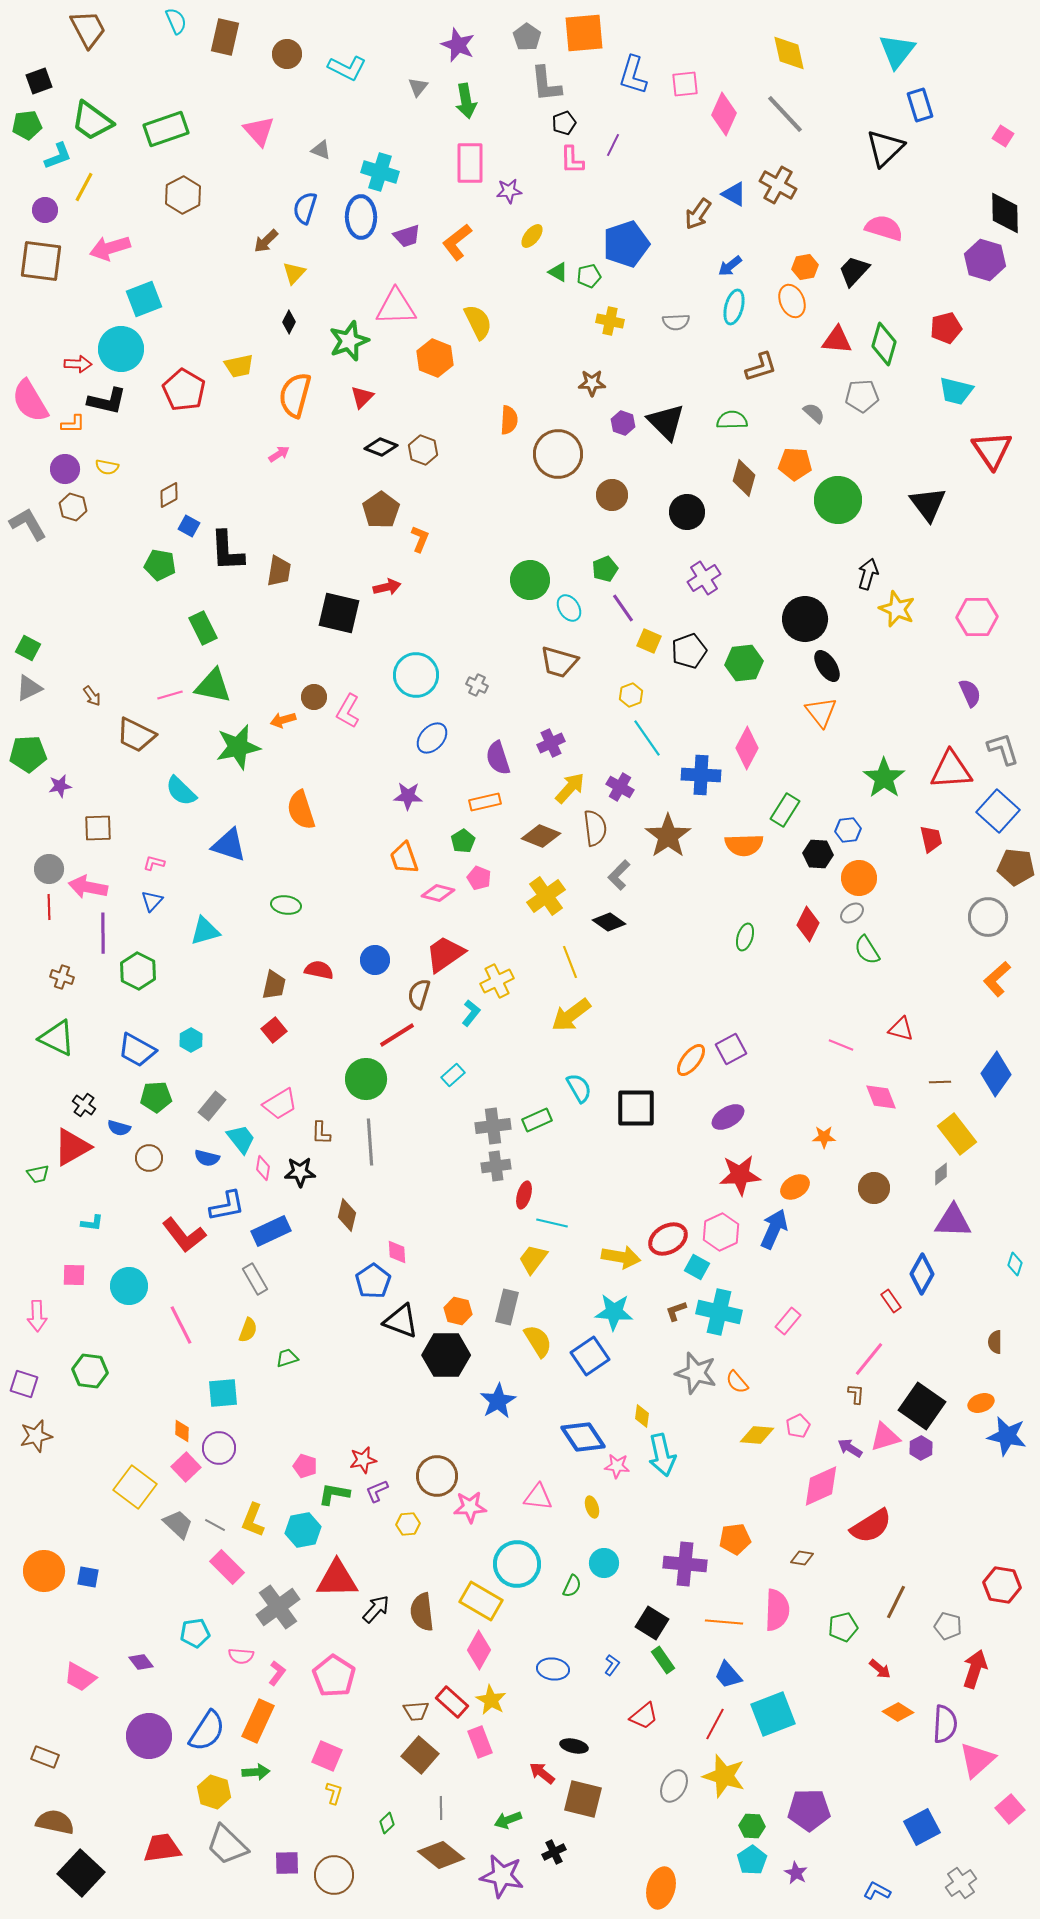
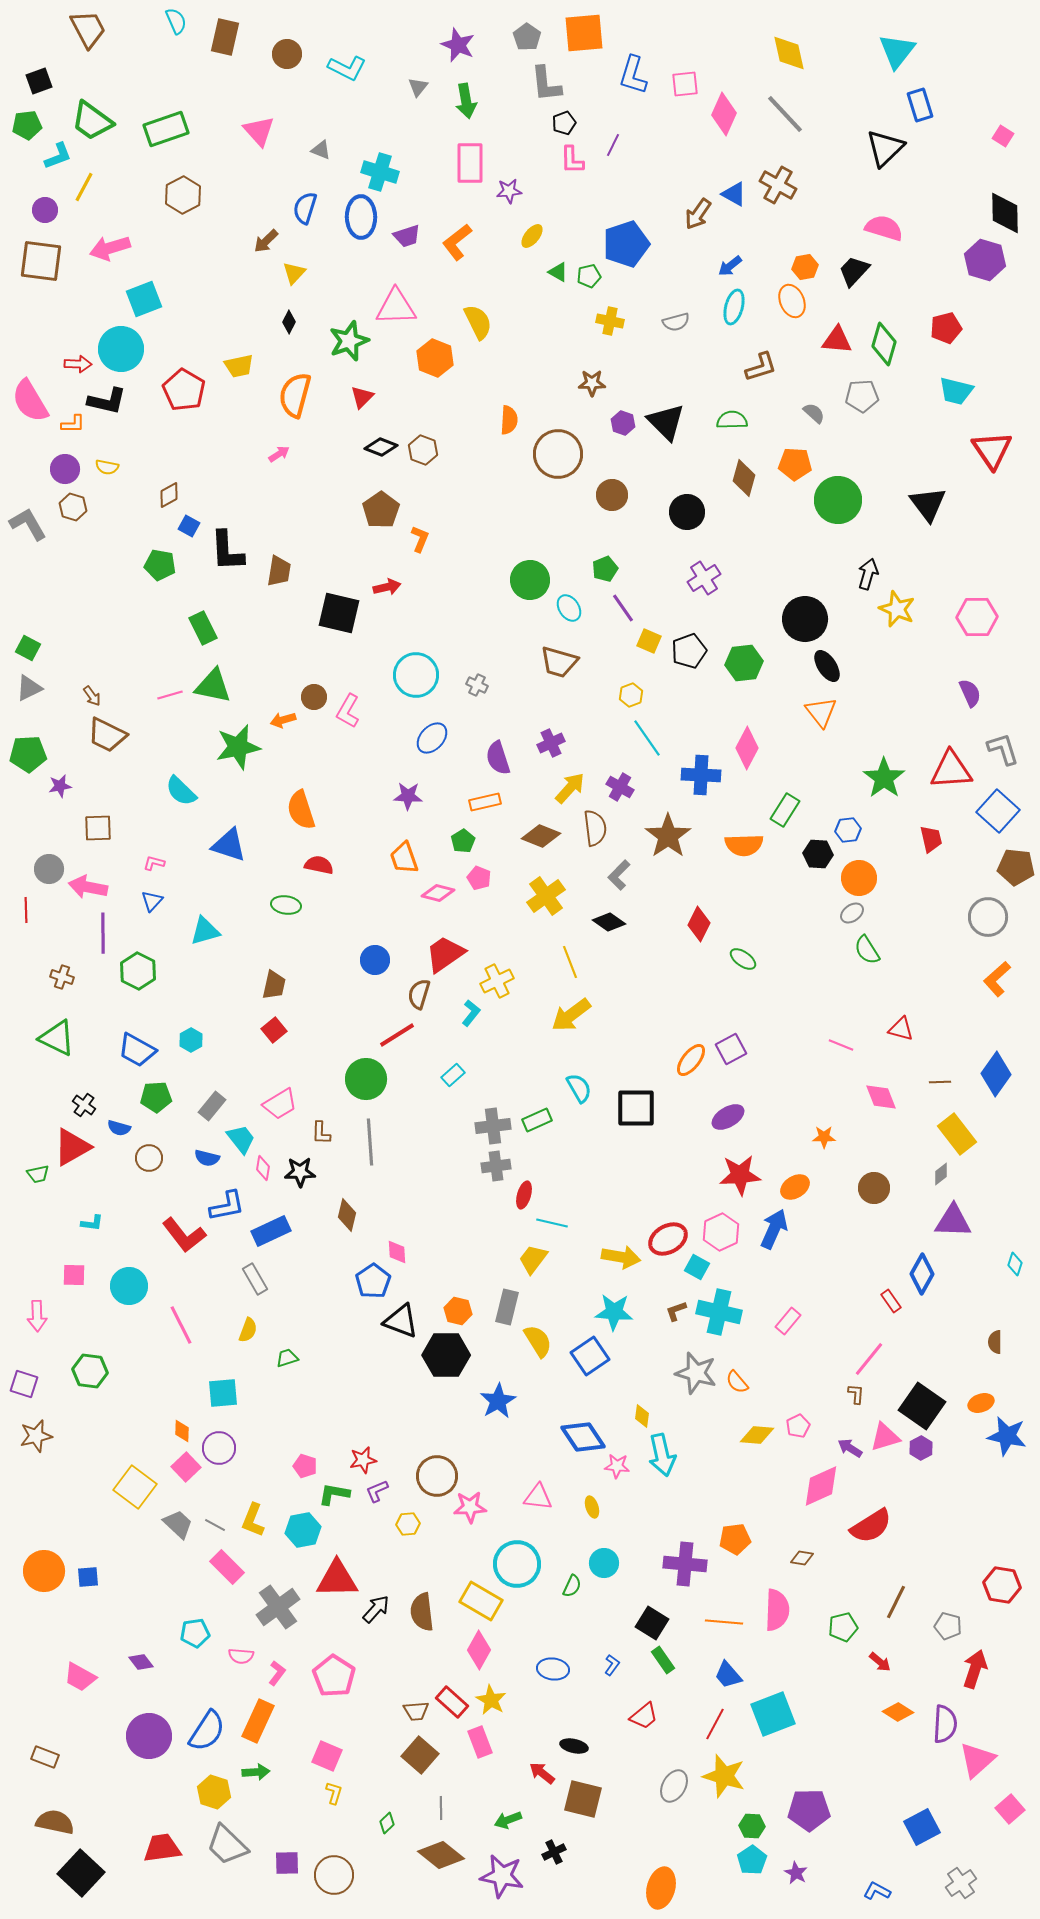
gray semicircle at (676, 322): rotated 12 degrees counterclockwise
brown trapezoid at (136, 735): moved 29 px left
red line at (49, 907): moved 23 px left, 3 px down
red diamond at (808, 924): moved 109 px left
green ellipse at (745, 937): moved 2 px left, 22 px down; rotated 72 degrees counterclockwise
red semicircle at (319, 970): moved 105 px up
blue square at (88, 1577): rotated 15 degrees counterclockwise
red arrow at (880, 1669): moved 7 px up
